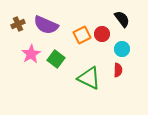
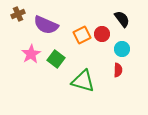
brown cross: moved 10 px up
green triangle: moved 6 px left, 3 px down; rotated 10 degrees counterclockwise
